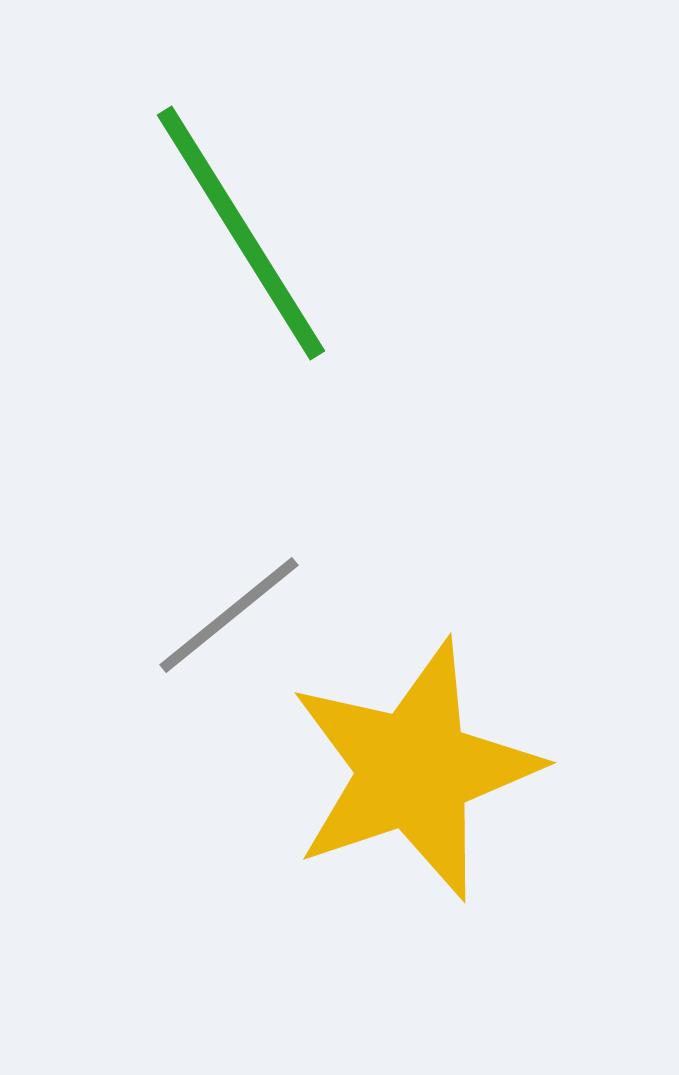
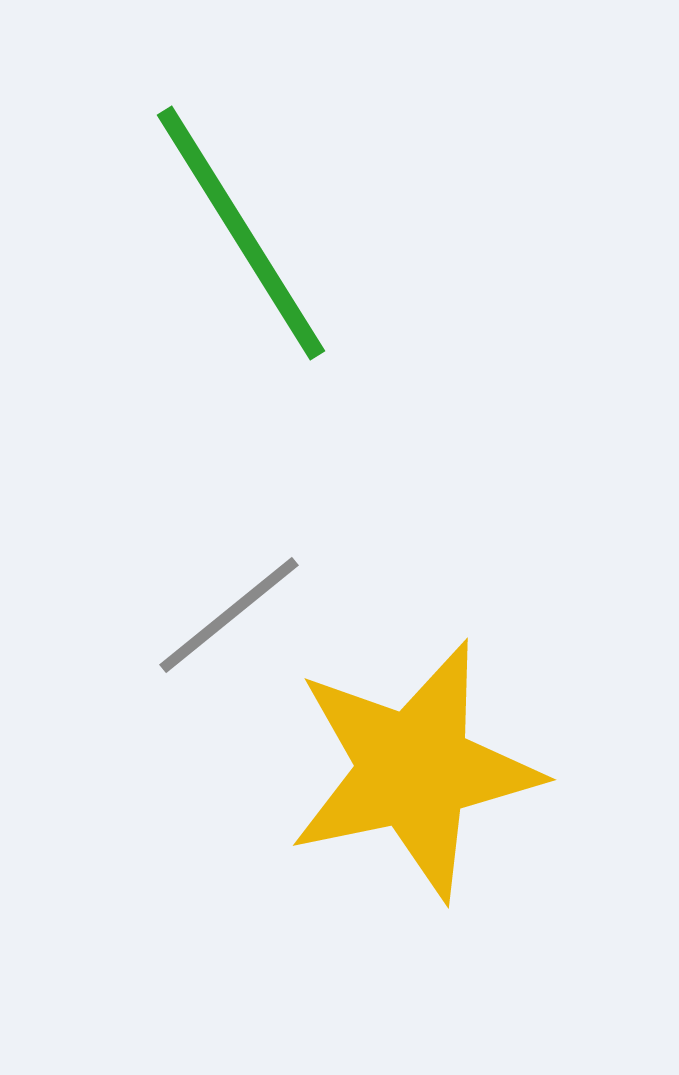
yellow star: rotated 7 degrees clockwise
